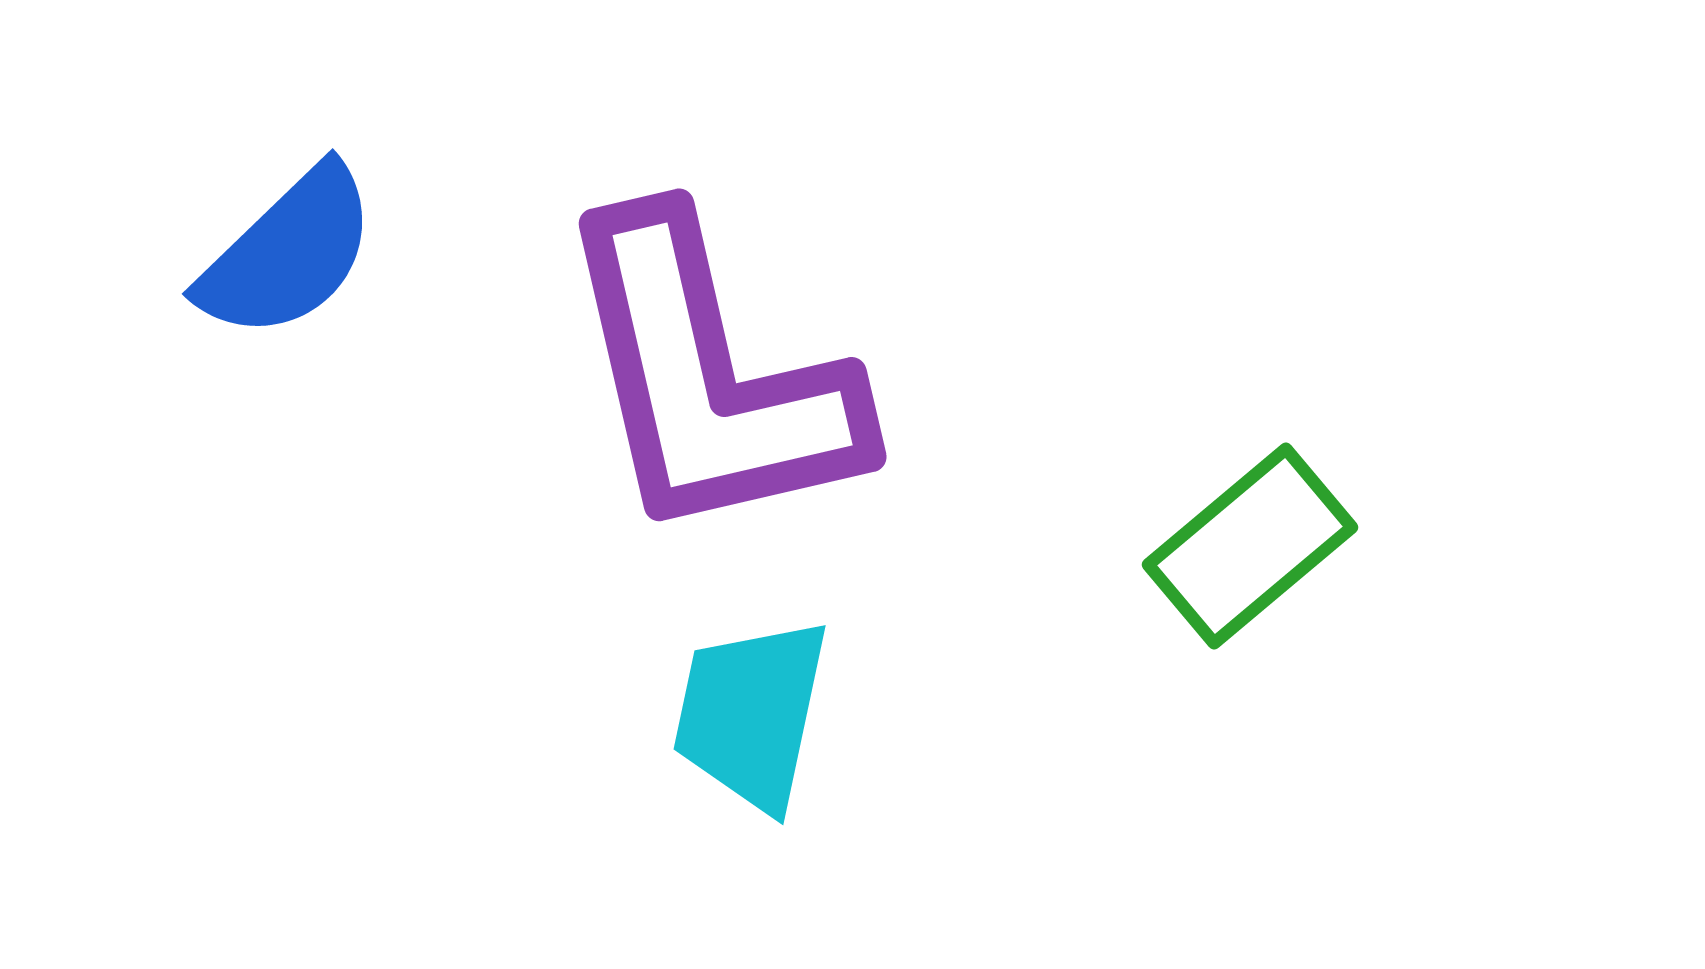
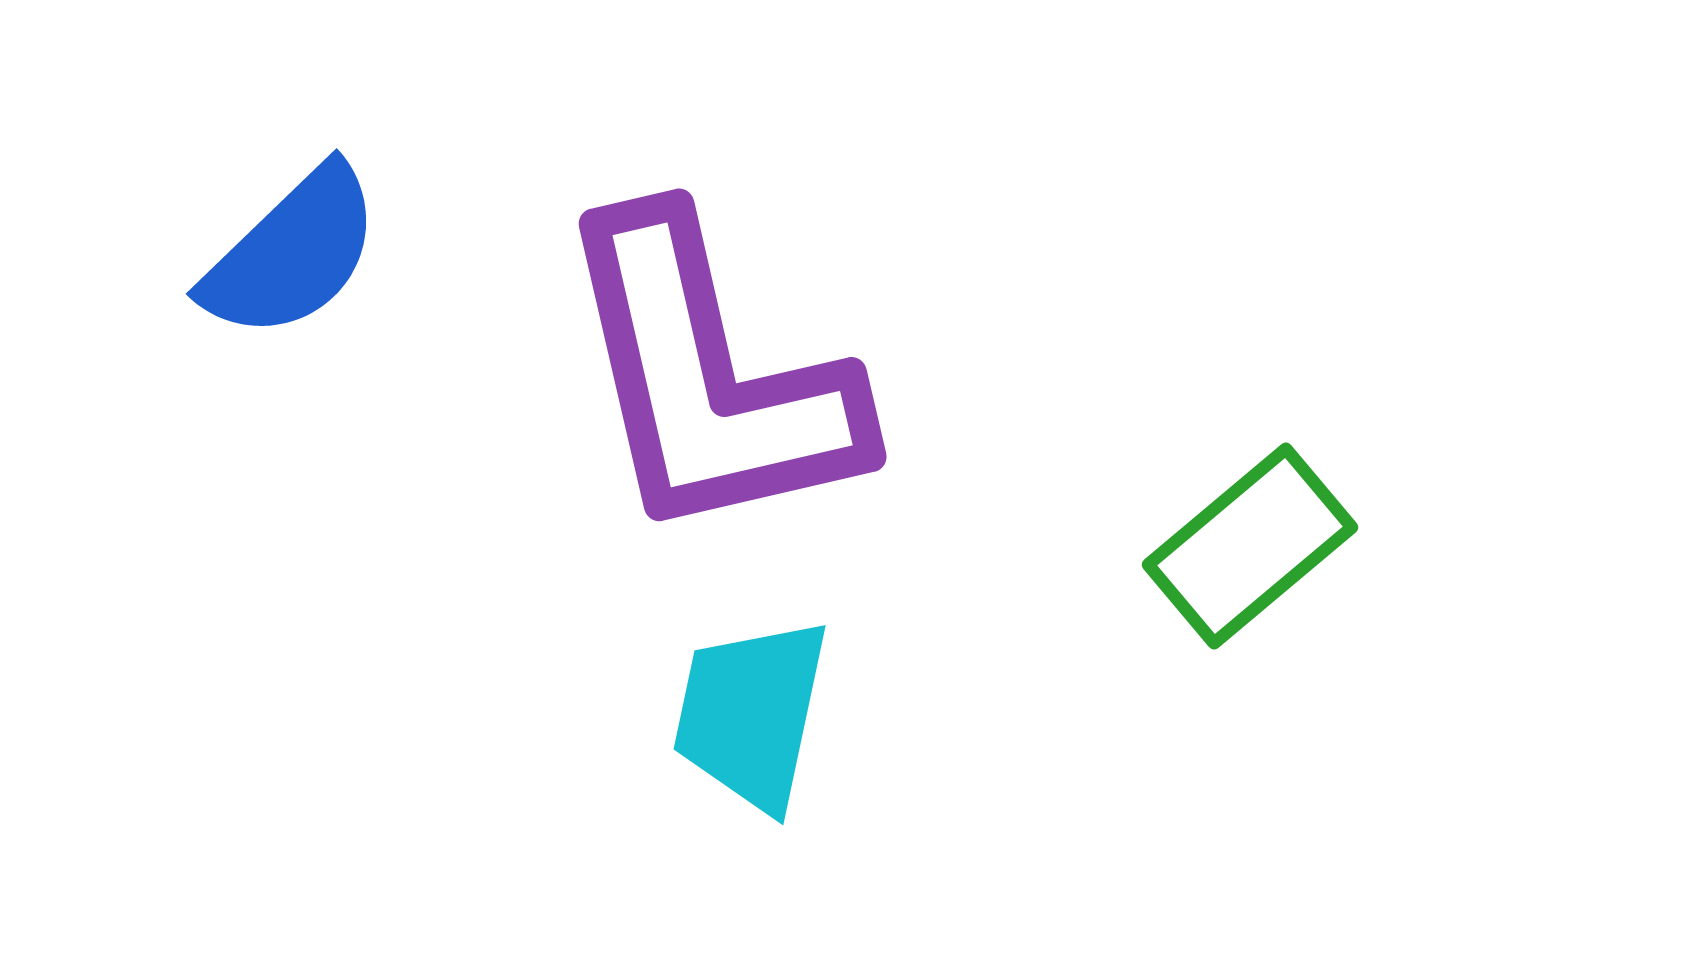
blue semicircle: moved 4 px right
